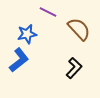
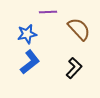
purple line: rotated 30 degrees counterclockwise
blue L-shape: moved 11 px right, 2 px down
